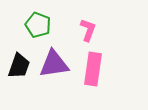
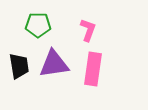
green pentagon: rotated 20 degrees counterclockwise
black trapezoid: rotated 28 degrees counterclockwise
